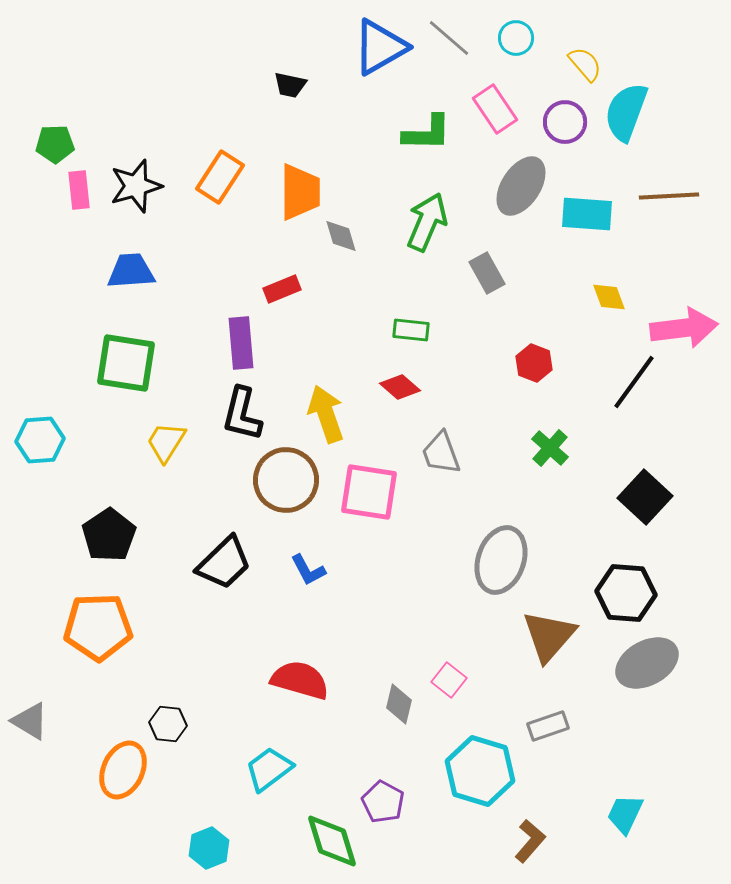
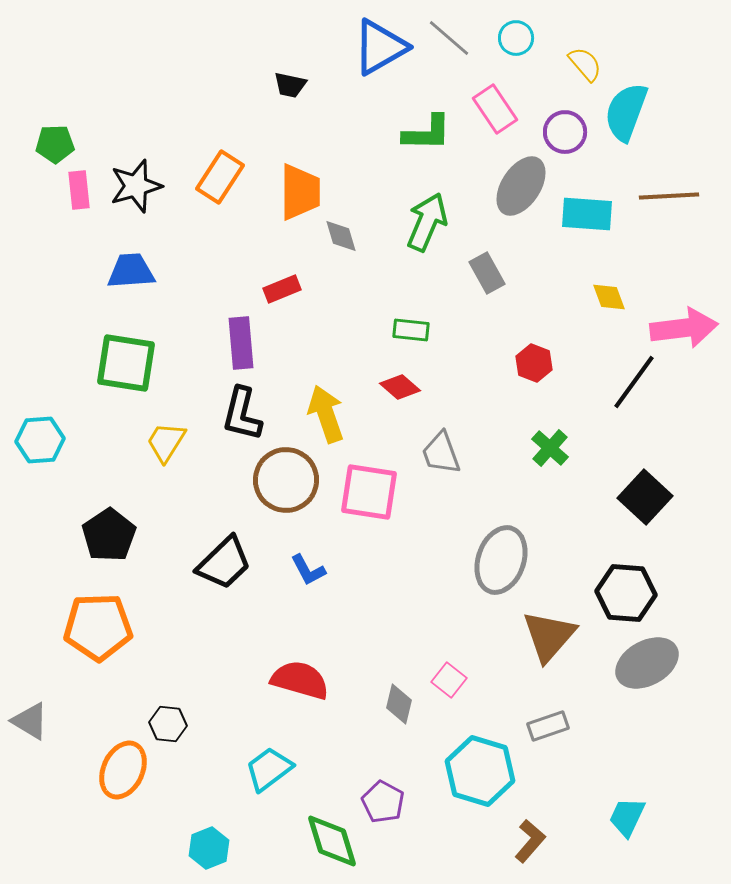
purple circle at (565, 122): moved 10 px down
cyan trapezoid at (625, 814): moved 2 px right, 3 px down
